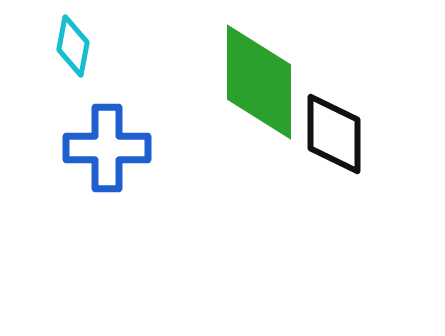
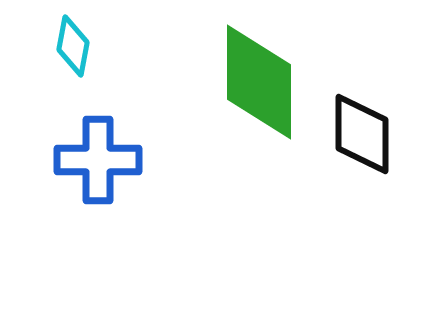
black diamond: moved 28 px right
blue cross: moved 9 px left, 12 px down
